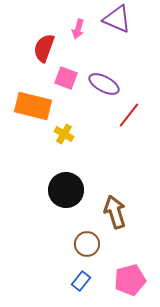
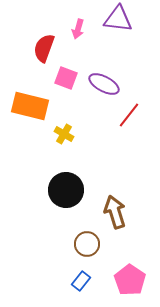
purple triangle: moved 1 px right; rotated 16 degrees counterclockwise
orange rectangle: moved 3 px left
pink pentagon: rotated 24 degrees counterclockwise
